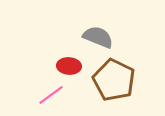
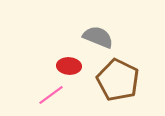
brown pentagon: moved 4 px right
